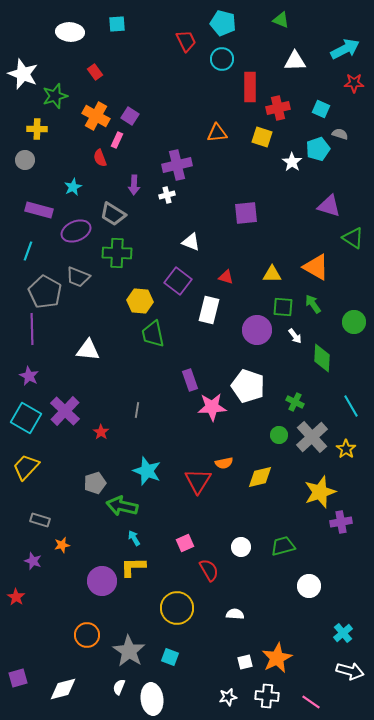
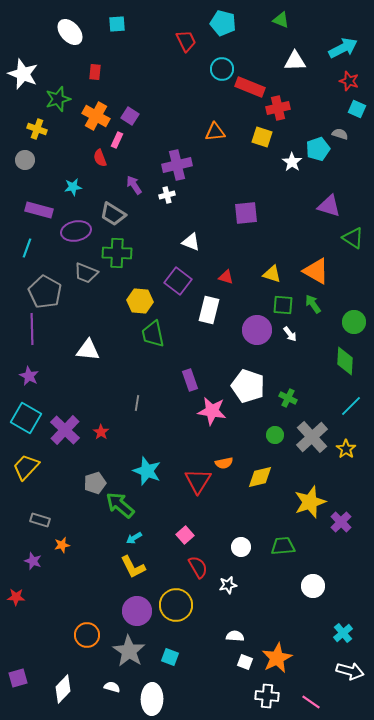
white ellipse at (70, 32): rotated 44 degrees clockwise
cyan arrow at (345, 49): moved 2 px left, 1 px up
cyan circle at (222, 59): moved 10 px down
red rectangle at (95, 72): rotated 42 degrees clockwise
red star at (354, 83): moved 5 px left, 2 px up; rotated 18 degrees clockwise
red rectangle at (250, 87): rotated 68 degrees counterclockwise
green star at (55, 96): moved 3 px right, 3 px down
cyan square at (321, 109): moved 36 px right
yellow cross at (37, 129): rotated 18 degrees clockwise
orange triangle at (217, 133): moved 2 px left, 1 px up
purple arrow at (134, 185): rotated 144 degrees clockwise
cyan star at (73, 187): rotated 18 degrees clockwise
purple ellipse at (76, 231): rotated 12 degrees clockwise
cyan line at (28, 251): moved 1 px left, 3 px up
orange triangle at (316, 267): moved 4 px down
yellow triangle at (272, 274): rotated 18 degrees clockwise
gray trapezoid at (78, 277): moved 8 px right, 4 px up
green square at (283, 307): moved 2 px up
white arrow at (295, 336): moved 5 px left, 2 px up
green diamond at (322, 358): moved 23 px right, 3 px down
green cross at (295, 402): moved 7 px left, 4 px up
cyan line at (351, 406): rotated 75 degrees clockwise
pink star at (212, 407): moved 4 px down; rotated 12 degrees clockwise
gray line at (137, 410): moved 7 px up
purple cross at (65, 411): moved 19 px down
green circle at (279, 435): moved 4 px left
yellow star at (320, 492): moved 10 px left, 10 px down
green arrow at (122, 506): moved 2 px left, 1 px up; rotated 28 degrees clockwise
purple cross at (341, 522): rotated 35 degrees counterclockwise
cyan arrow at (134, 538): rotated 91 degrees counterclockwise
pink square at (185, 543): moved 8 px up; rotated 18 degrees counterclockwise
green trapezoid at (283, 546): rotated 10 degrees clockwise
yellow L-shape at (133, 567): rotated 116 degrees counterclockwise
red semicircle at (209, 570): moved 11 px left, 3 px up
purple circle at (102, 581): moved 35 px right, 30 px down
white circle at (309, 586): moved 4 px right
red star at (16, 597): rotated 30 degrees counterclockwise
yellow circle at (177, 608): moved 1 px left, 3 px up
white semicircle at (235, 614): moved 22 px down
white square at (245, 662): rotated 35 degrees clockwise
white semicircle at (119, 687): moved 7 px left; rotated 84 degrees clockwise
white diamond at (63, 689): rotated 32 degrees counterclockwise
white star at (228, 697): moved 112 px up
white ellipse at (152, 699): rotated 8 degrees clockwise
